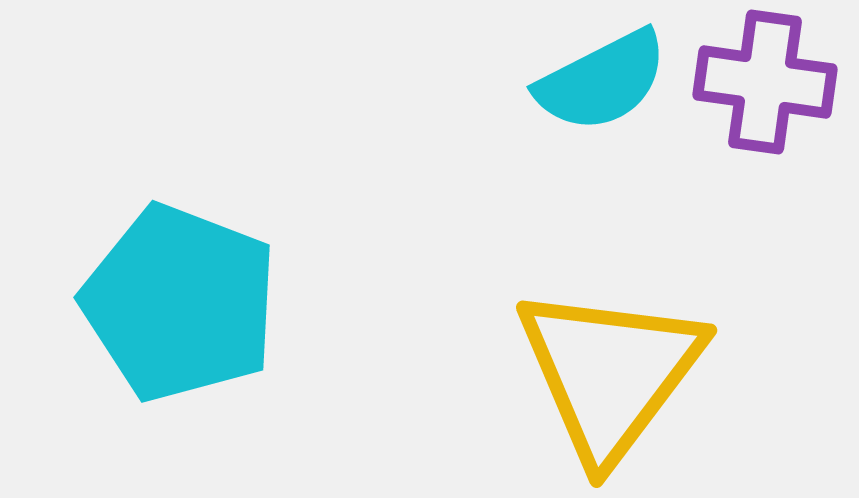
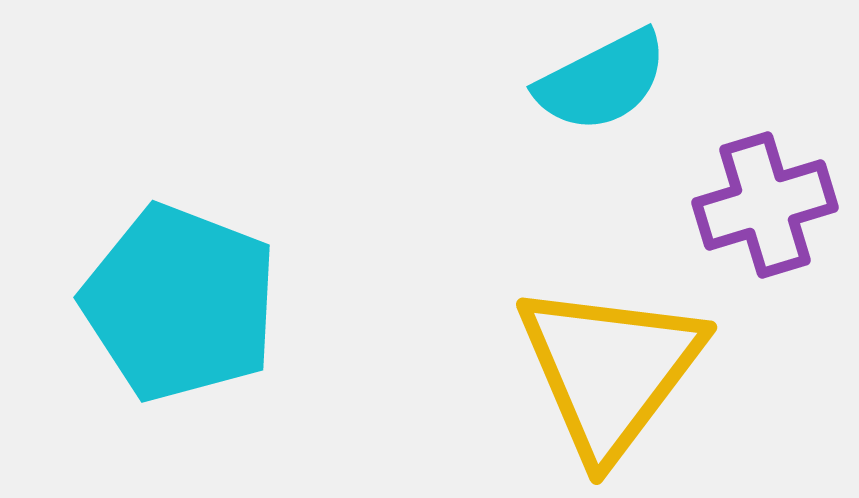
purple cross: moved 123 px down; rotated 25 degrees counterclockwise
yellow triangle: moved 3 px up
